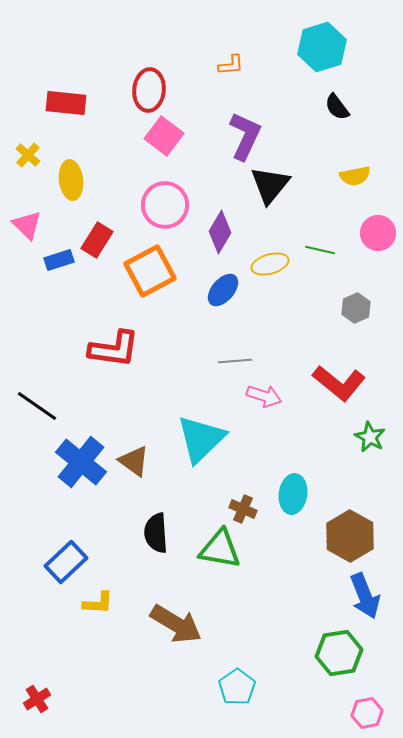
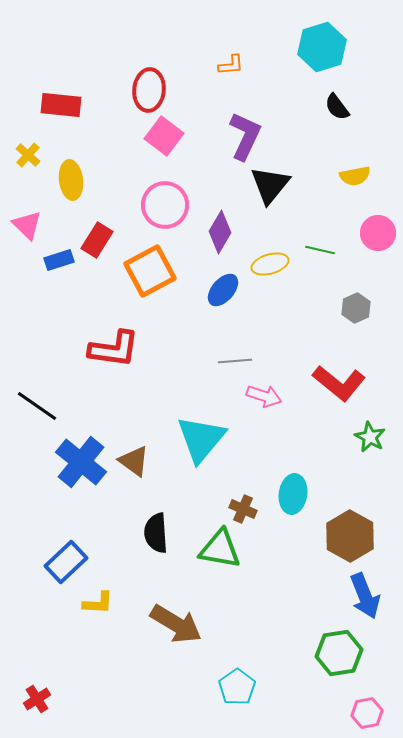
red rectangle at (66, 103): moved 5 px left, 2 px down
cyan triangle at (201, 439): rotated 6 degrees counterclockwise
